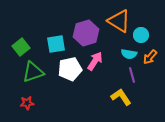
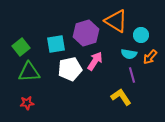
orange triangle: moved 3 px left
green triangle: moved 4 px left; rotated 15 degrees clockwise
